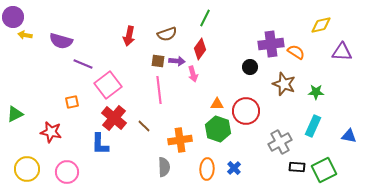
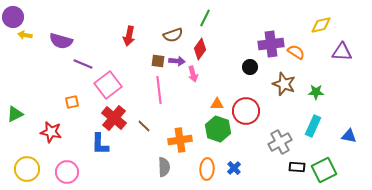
brown semicircle: moved 6 px right, 1 px down
